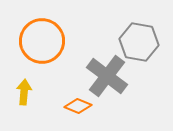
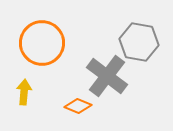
orange circle: moved 2 px down
